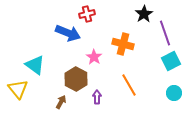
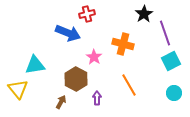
cyan triangle: rotated 45 degrees counterclockwise
purple arrow: moved 1 px down
